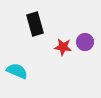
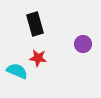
purple circle: moved 2 px left, 2 px down
red star: moved 25 px left, 11 px down
